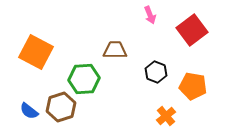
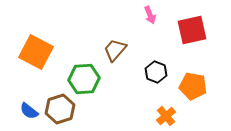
red square: rotated 24 degrees clockwise
brown trapezoid: rotated 50 degrees counterclockwise
brown hexagon: moved 1 px left, 2 px down
